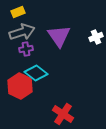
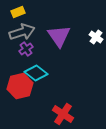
white cross: rotated 32 degrees counterclockwise
purple cross: rotated 24 degrees counterclockwise
red hexagon: rotated 20 degrees clockwise
